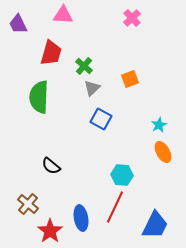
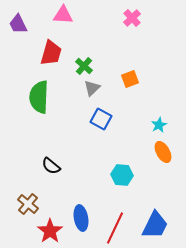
red line: moved 21 px down
